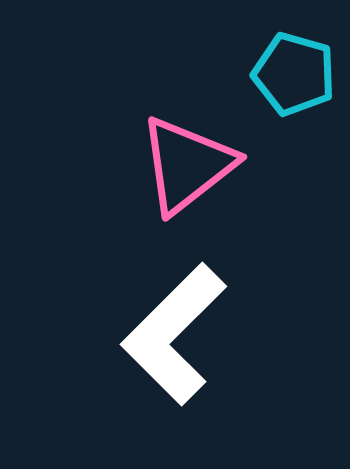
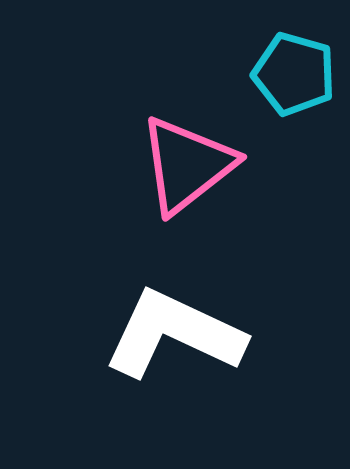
white L-shape: rotated 70 degrees clockwise
